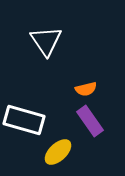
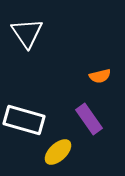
white triangle: moved 19 px left, 8 px up
orange semicircle: moved 14 px right, 13 px up
purple rectangle: moved 1 px left, 2 px up
